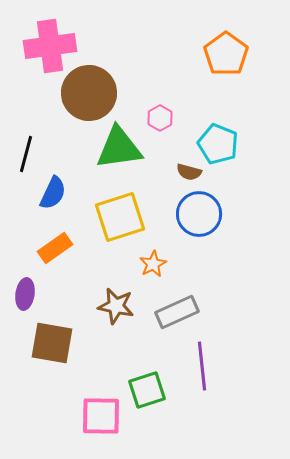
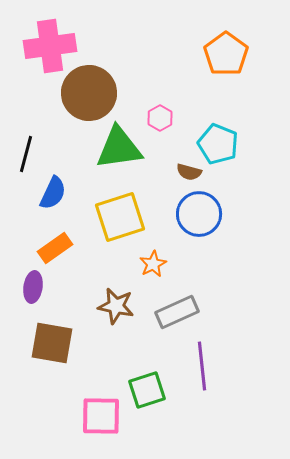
purple ellipse: moved 8 px right, 7 px up
